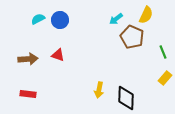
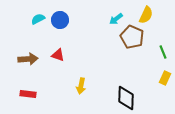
yellow rectangle: rotated 16 degrees counterclockwise
yellow arrow: moved 18 px left, 4 px up
